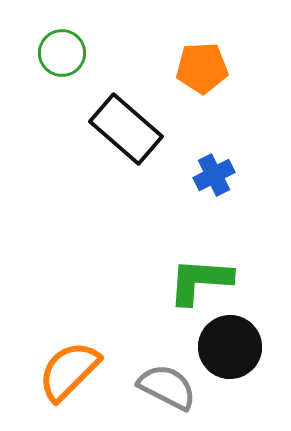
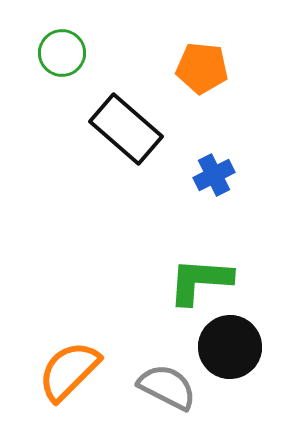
orange pentagon: rotated 9 degrees clockwise
